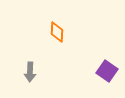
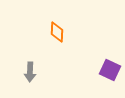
purple square: moved 3 px right, 1 px up; rotated 10 degrees counterclockwise
